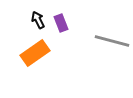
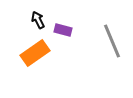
purple rectangle: moved 2 px right, 7 px down; rotated 54 degrees counterclockwise
gray line: rotated 52 degrees clockwise
